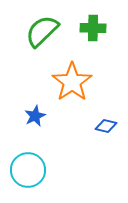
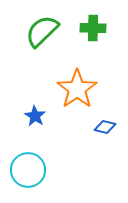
orange star: moved 5 px right, 7 px down
blue star: rotated 15 degrees counterclockwise
blue diamond: moved 1 px left, 1 px down
